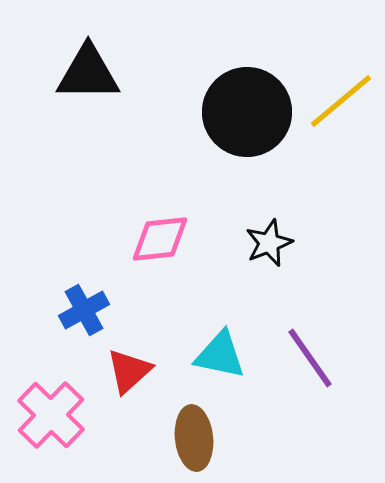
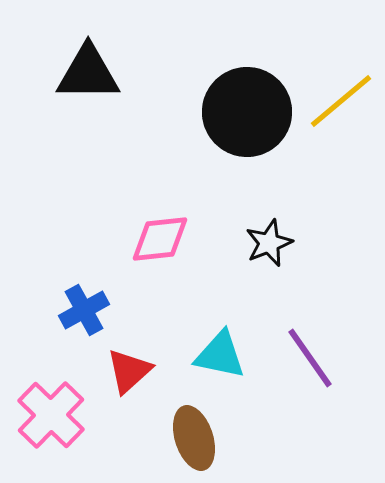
brown ellipse: rotated 12 degrees counterclockwise
